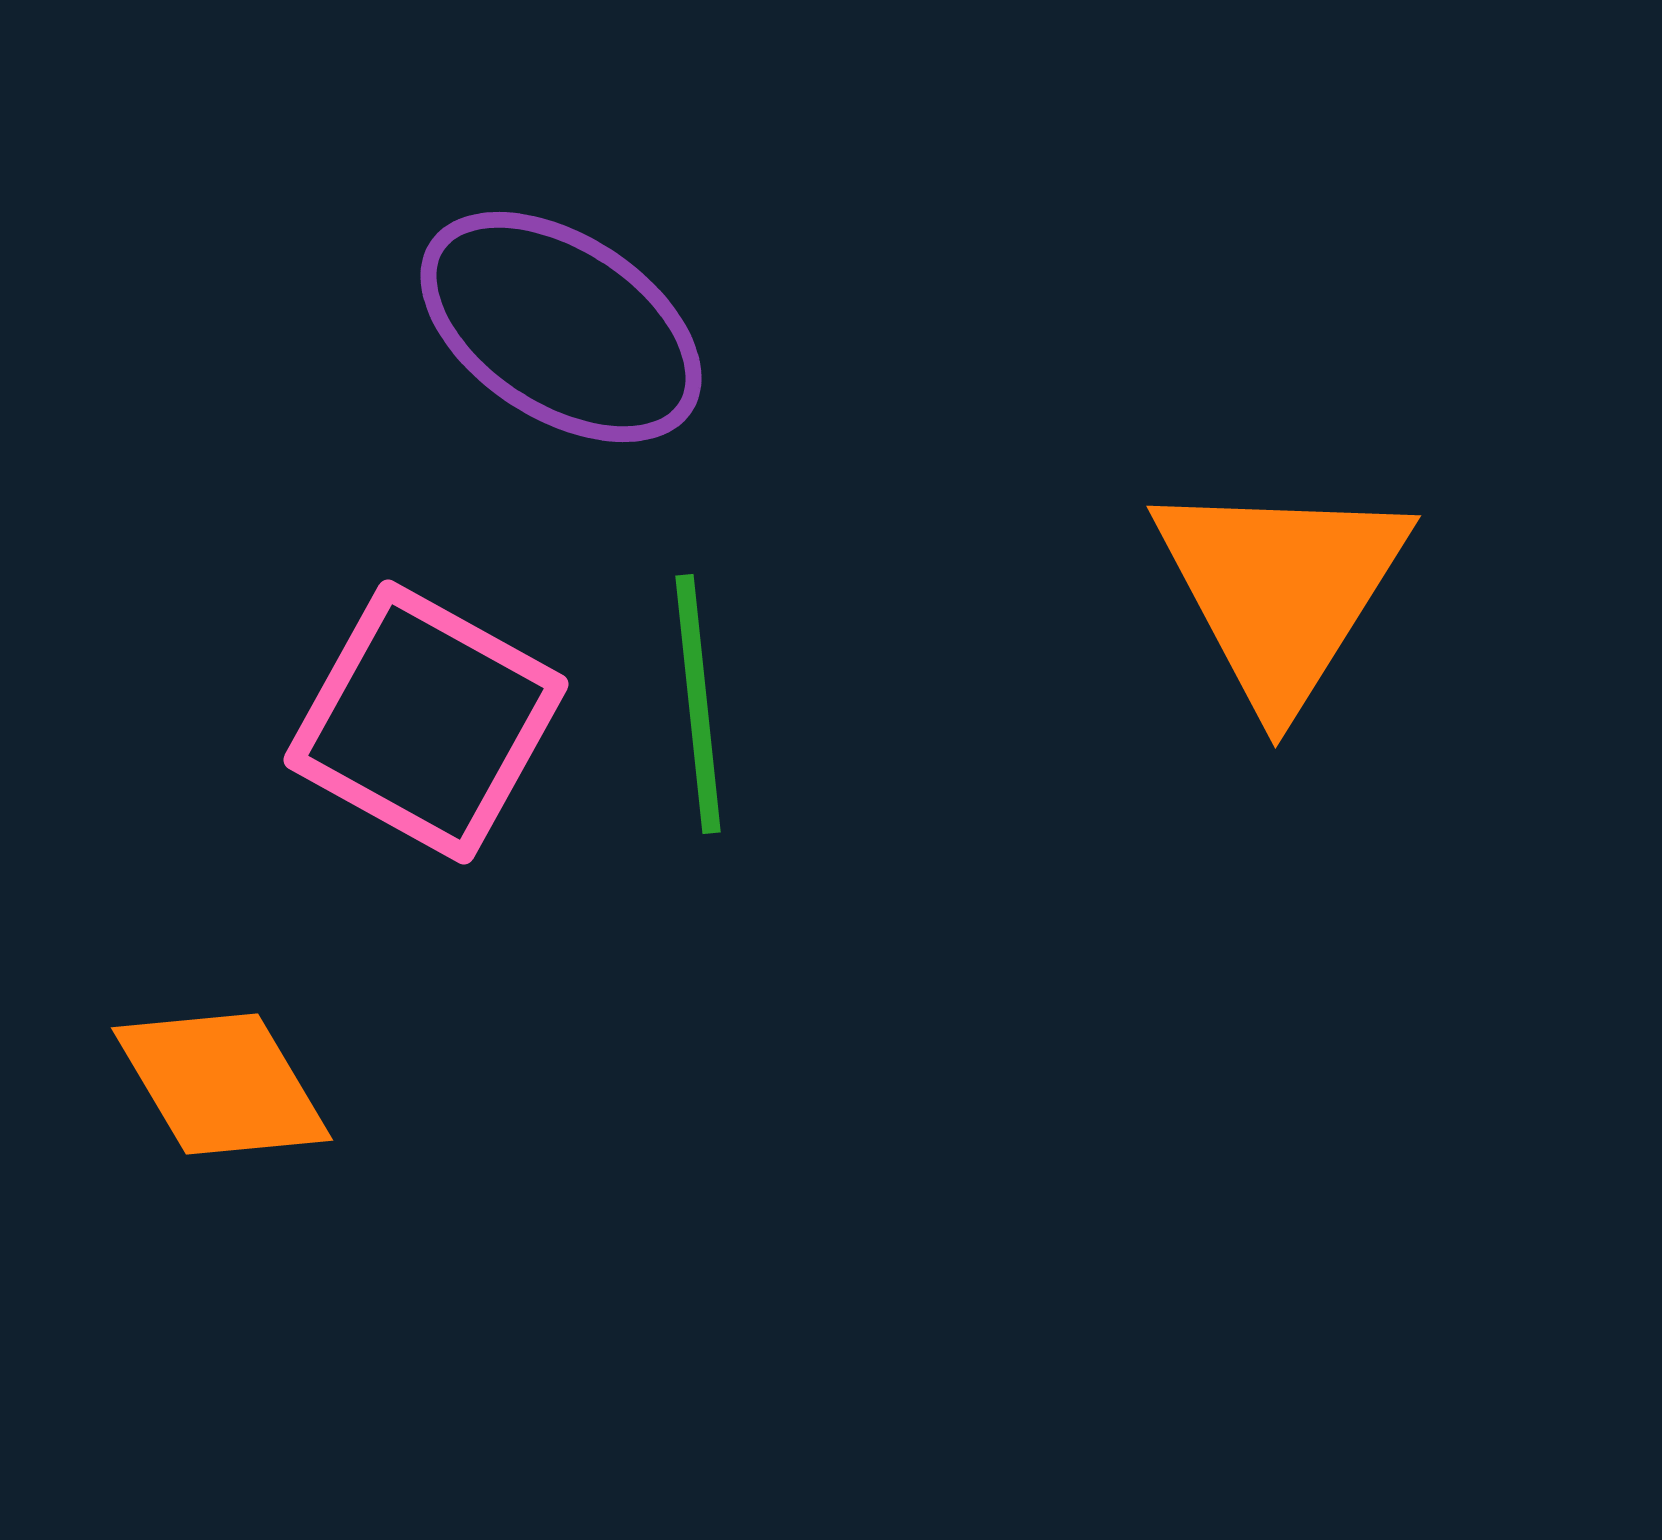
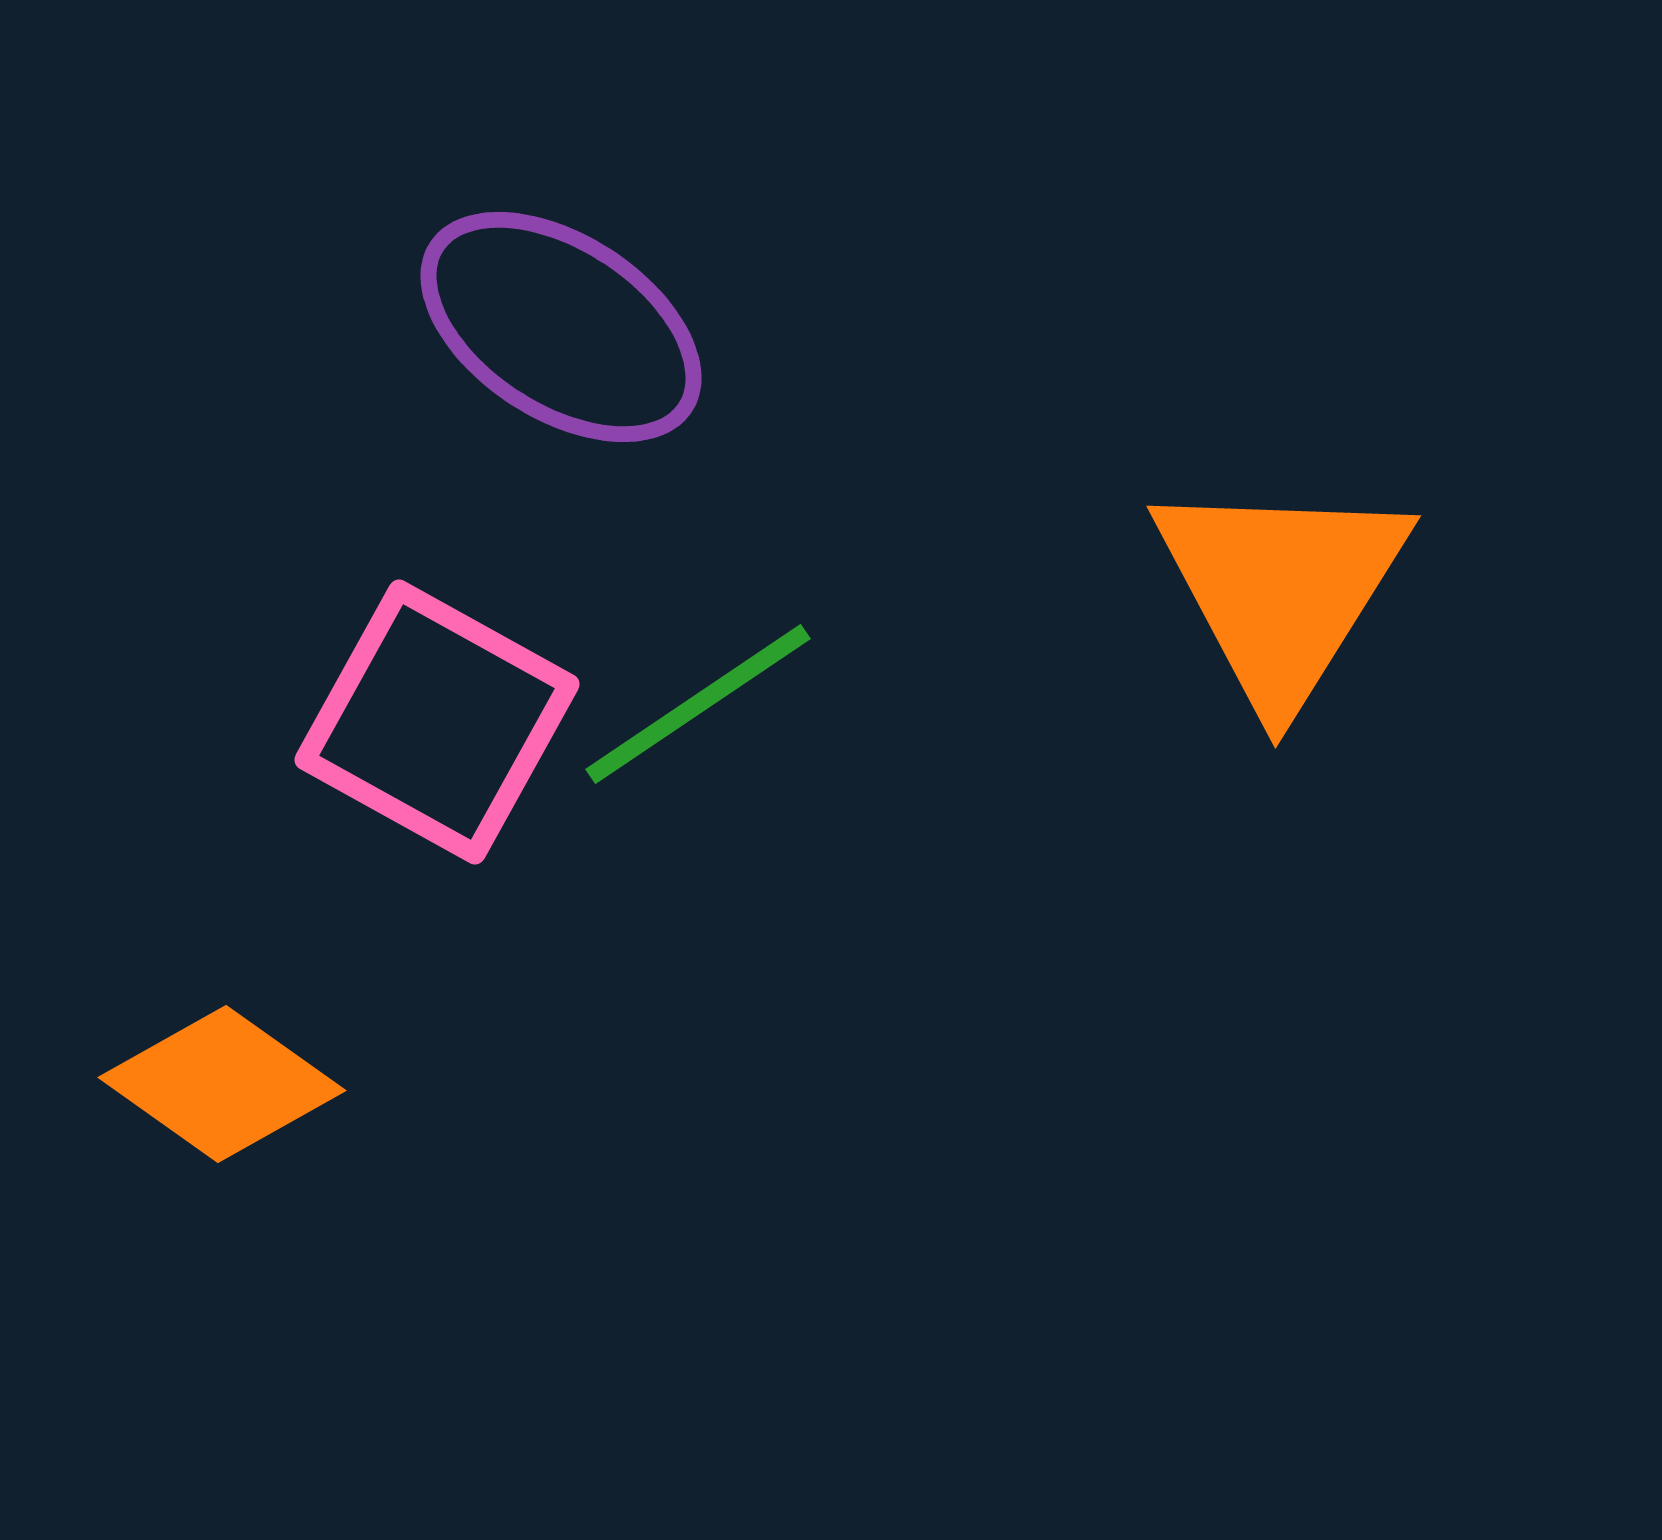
green line: rotated 62 degrees clockwise
pink square: moved 11 px right
orange diamond: rotated 24 degrees counterclockwise
